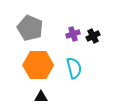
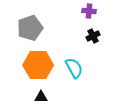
gray pentagon: rotated 30 degrees clockwise
purple cross: moved 16 px right, 23 px up; rotated 24 degrees clockwise
cyan semicircle: rotated 15 degrees counterclockwise
